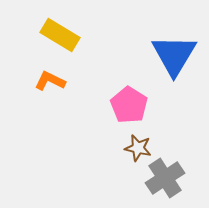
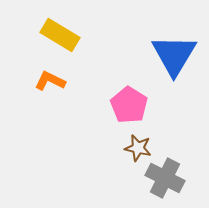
gray cross: rotated 30 degrees counterclockwise
